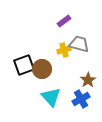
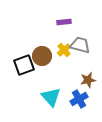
purple rectangle: moved 1 px down; rotated 32 degrees clockwise
gray trapezoid: moved 1 px right, 1 px down
yellow cross: rotated 24 degrees counterclockwise
brown circle: moved 13 px up
brown star: rotated 21 degrees clockwise
blue cross: moved 2 px left
